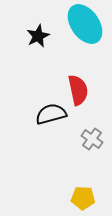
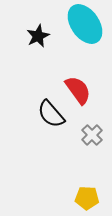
red semicircle: rotated 24 degrees counterclockwise
black semicircle: rotated 116 degrees counterclockwise
gray cross: moved 4 px up; rotated 10 degrees clockwise
yellow pentagon: moved 4 px right
